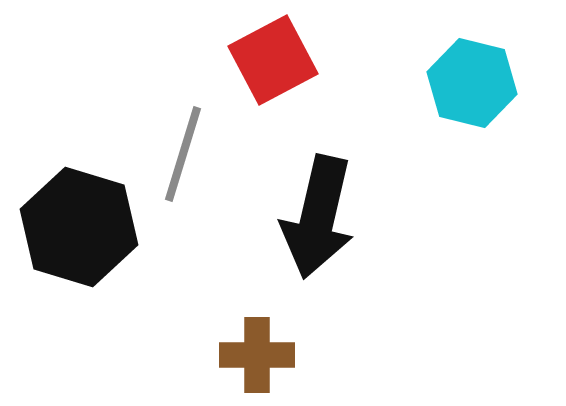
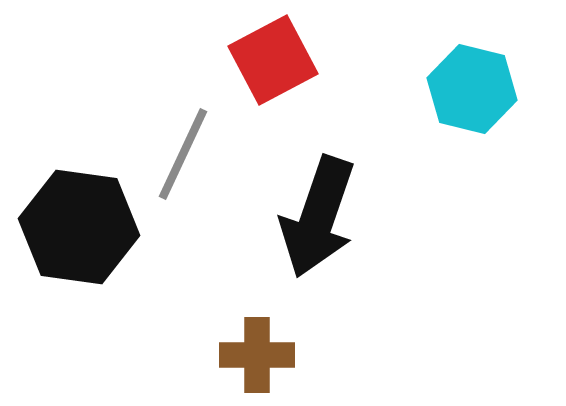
cyan hexagon: moved 6 px down
gray line: rotated 8 degrees clockwise
black arrow: rotated 6 degrees clockwise
black hexagon: rotated 9 degrees counterclockwise
